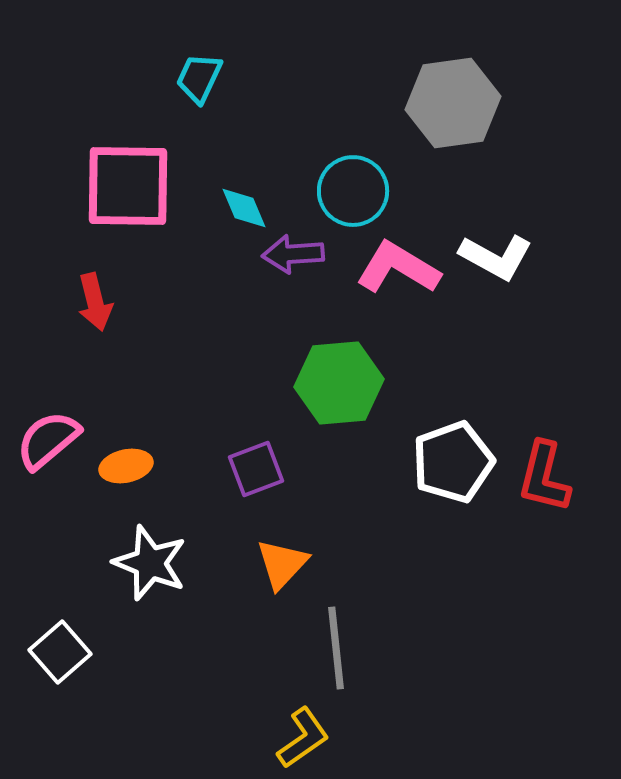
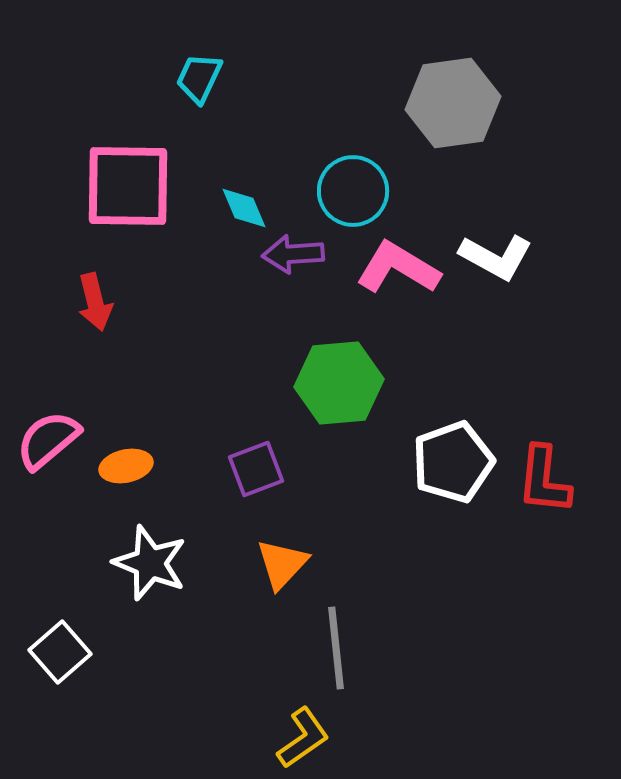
red L-shape: moved 3 px down; rotated 8 degrees counterclockwise
